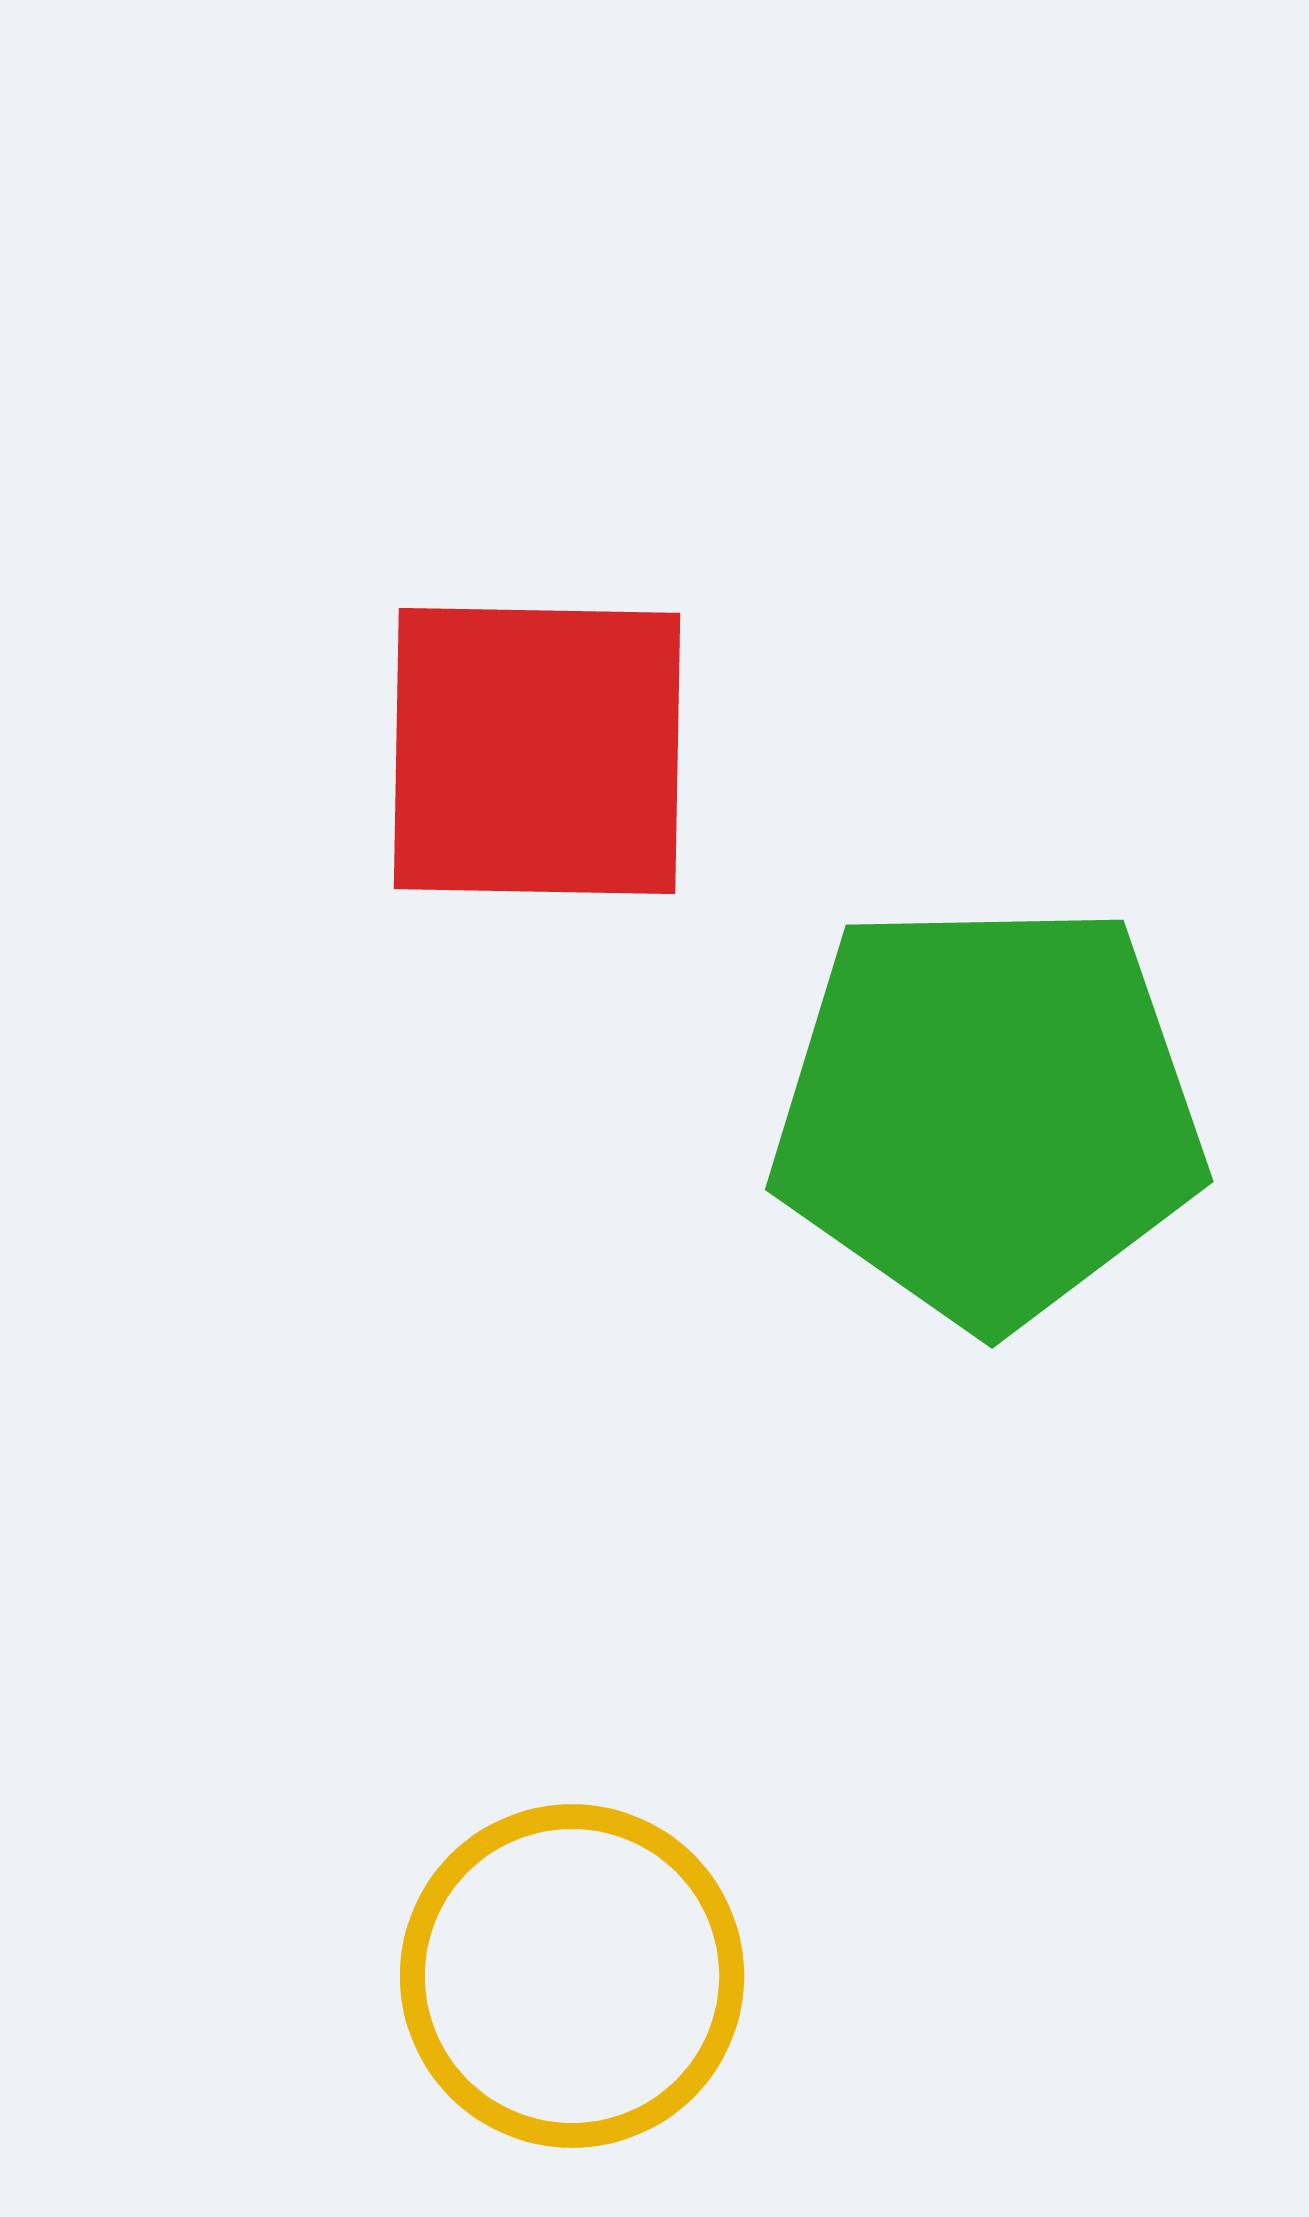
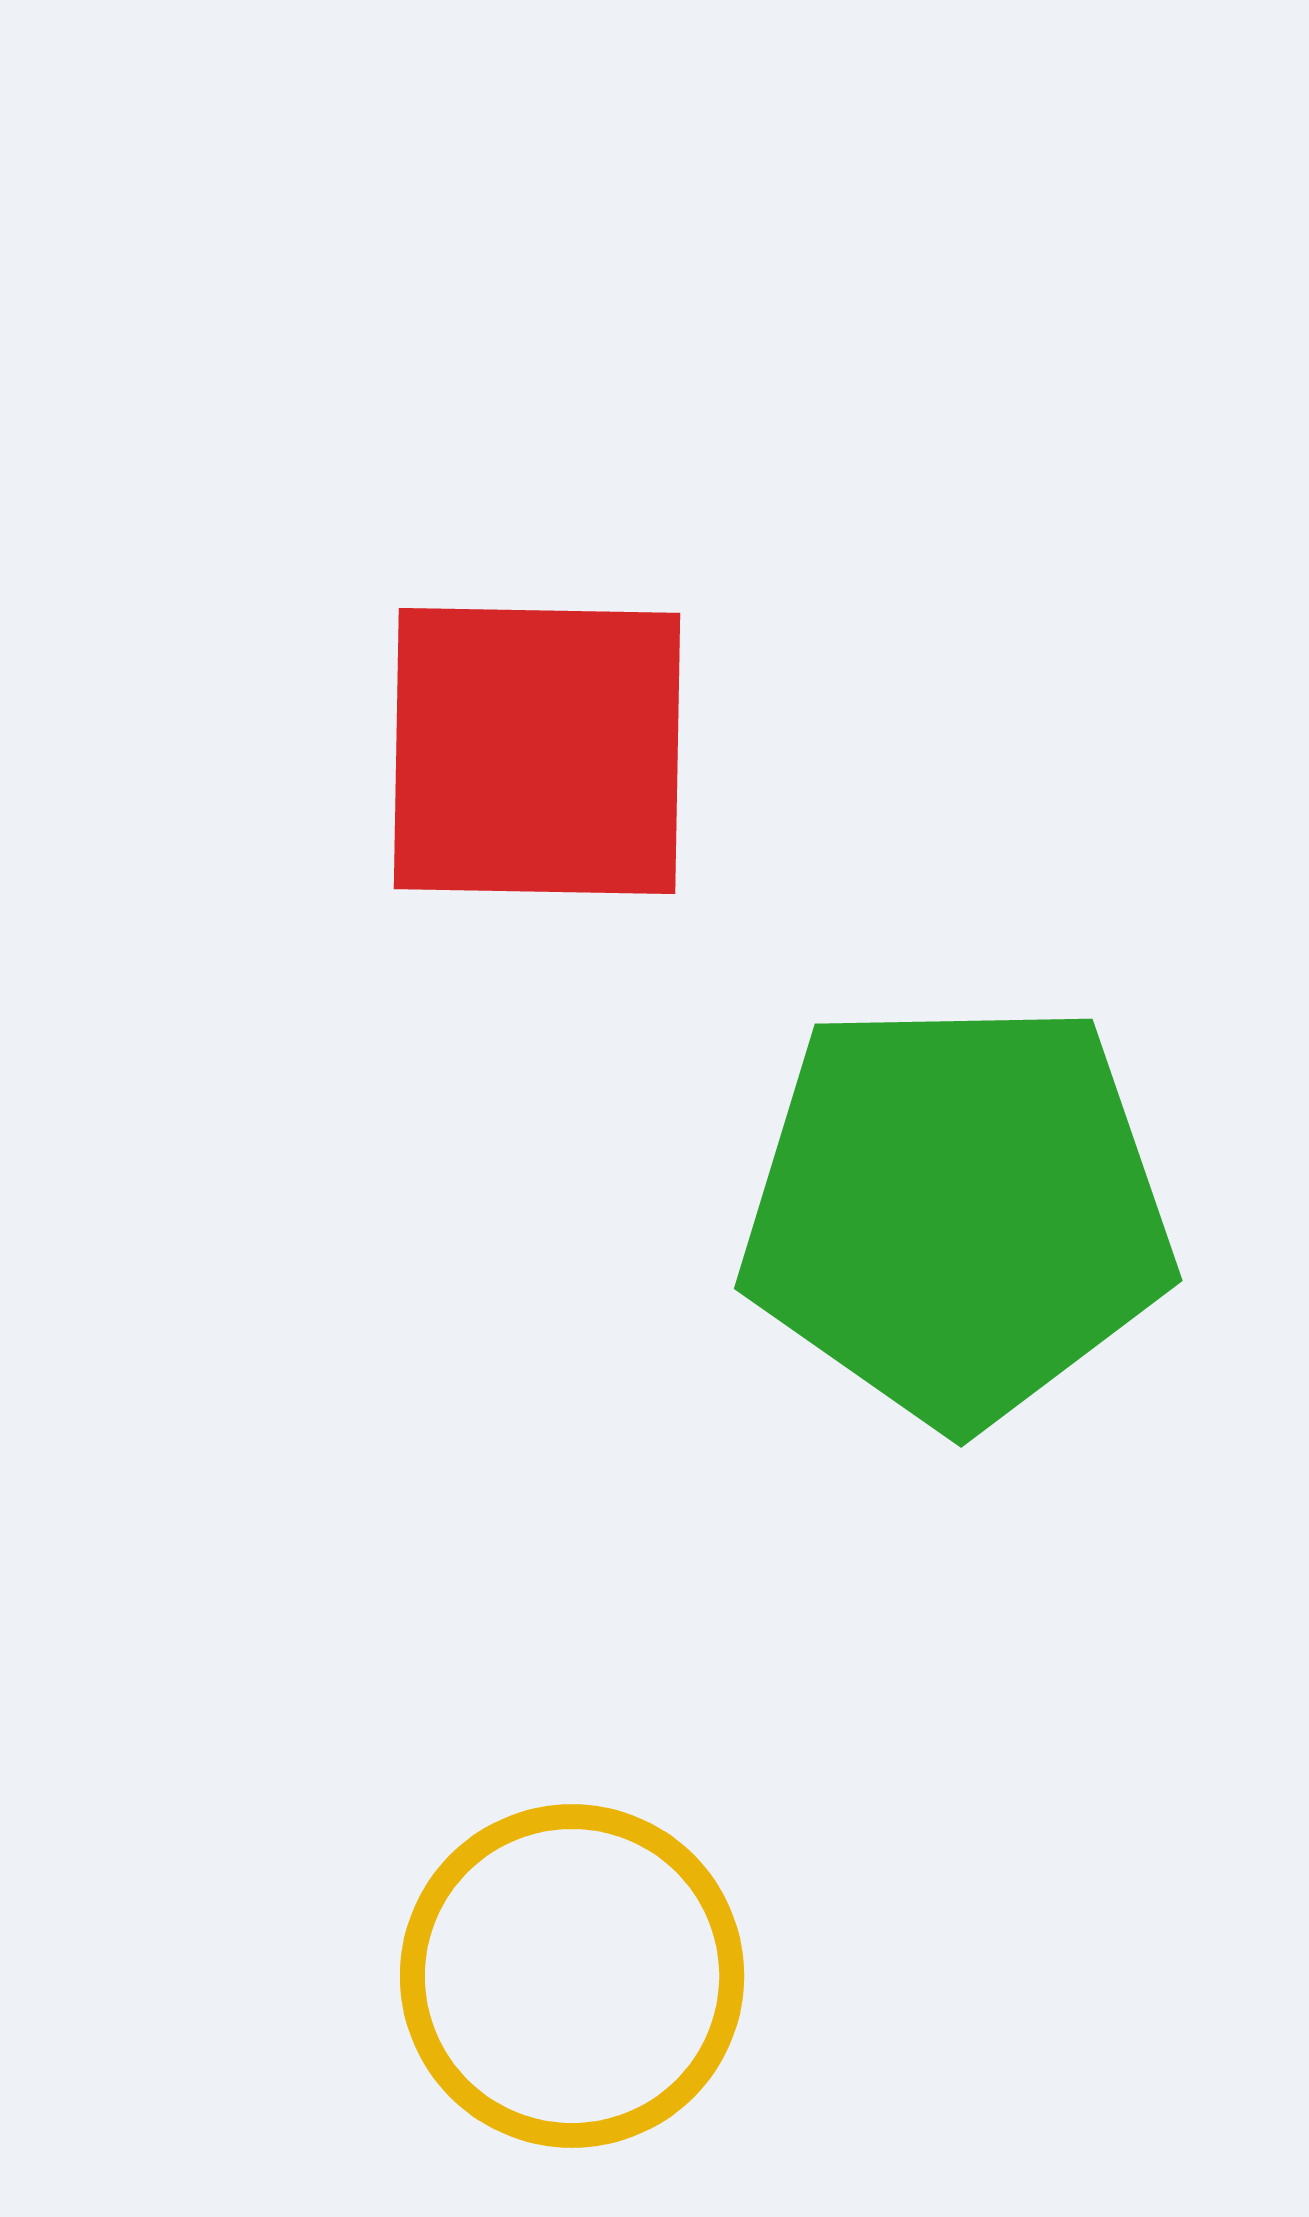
green pentagon: moved 31 px left, 99 px down
